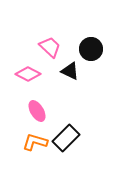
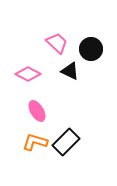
pink trapezoid: moved 7 px right, 4 px up
black rectangle: moved 4 px down
